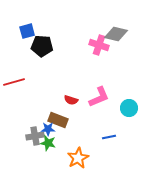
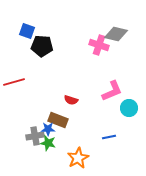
blue square: rotated 35 degrees clockwise
pink L-shape: moved 13 px right, 6 px up
